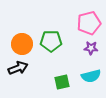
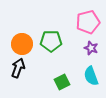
pink pentagon: moved 1 px left, 1 px up
purple star: rotated 16 degrees clockwise
black arrow: rotated 48 degrees counterclockwise
cyan semicircle: rotated 84 degrees clockwise
green square: rotated 14 degrees counterclockwise
